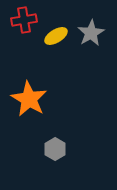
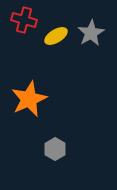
red cross: rotated 25 degrees clockwise
orange star: rotated 18 degrees clockwise
